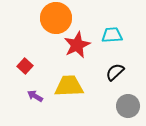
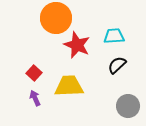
cyan trapezoid: moved 2 px right, 1 px down
red star: rotated 24 degrees counterclockwise
red square: moved 9 px right, 7 px down
black semicircle: moved 2 px right, 7 px up
purple arrow: moved 2 px down; rotated 35 degrees clockwise
